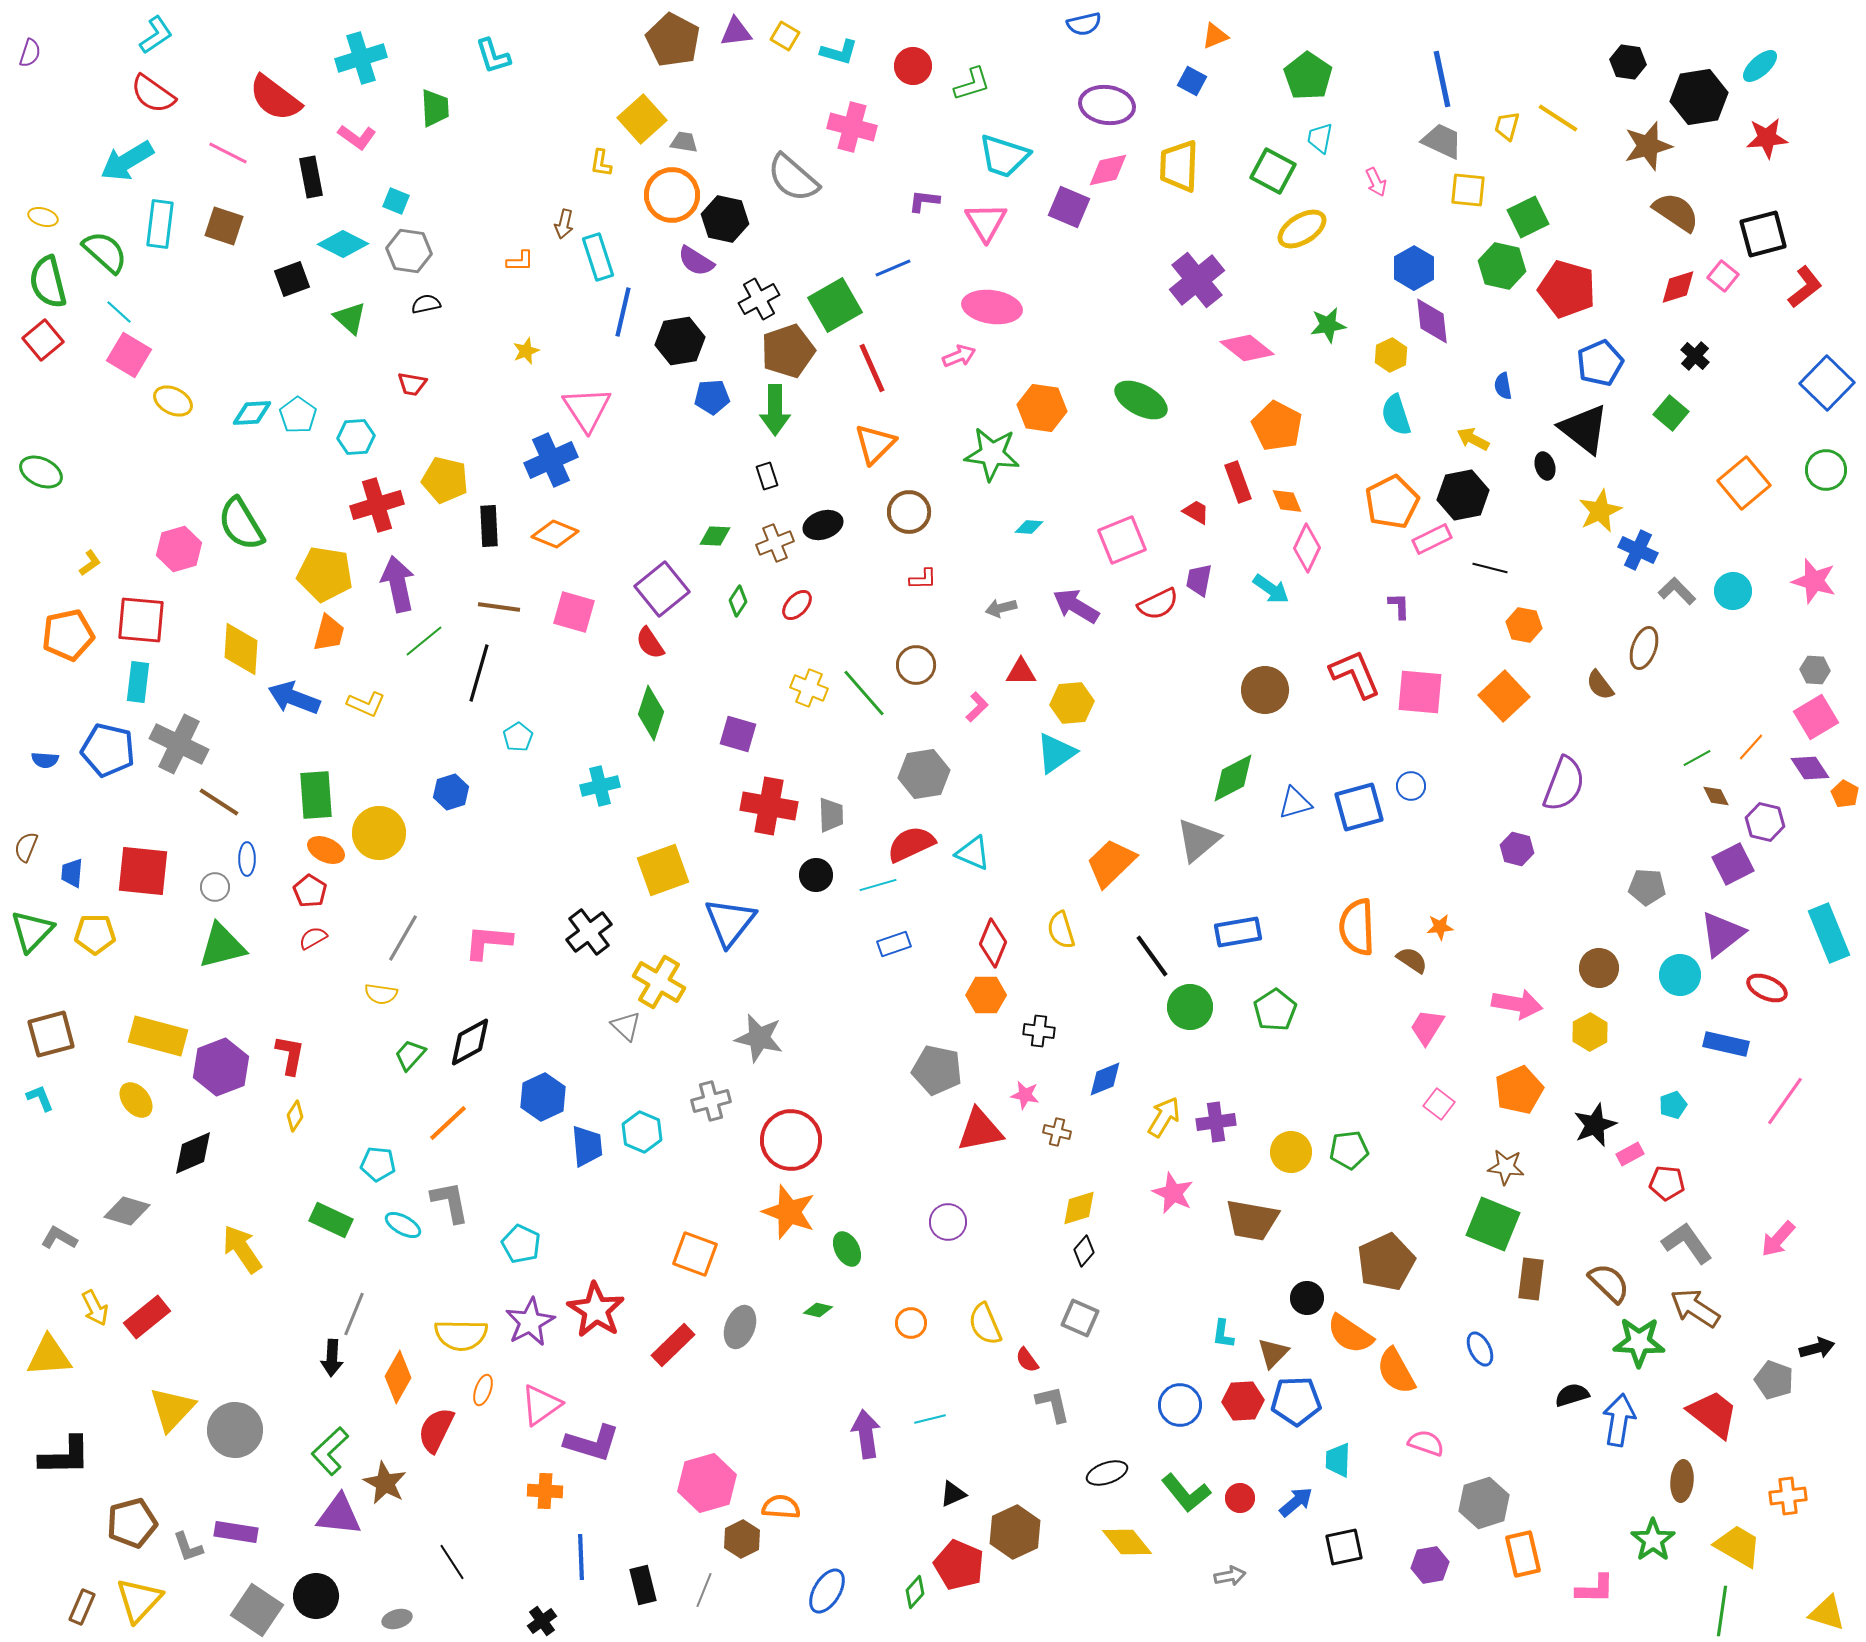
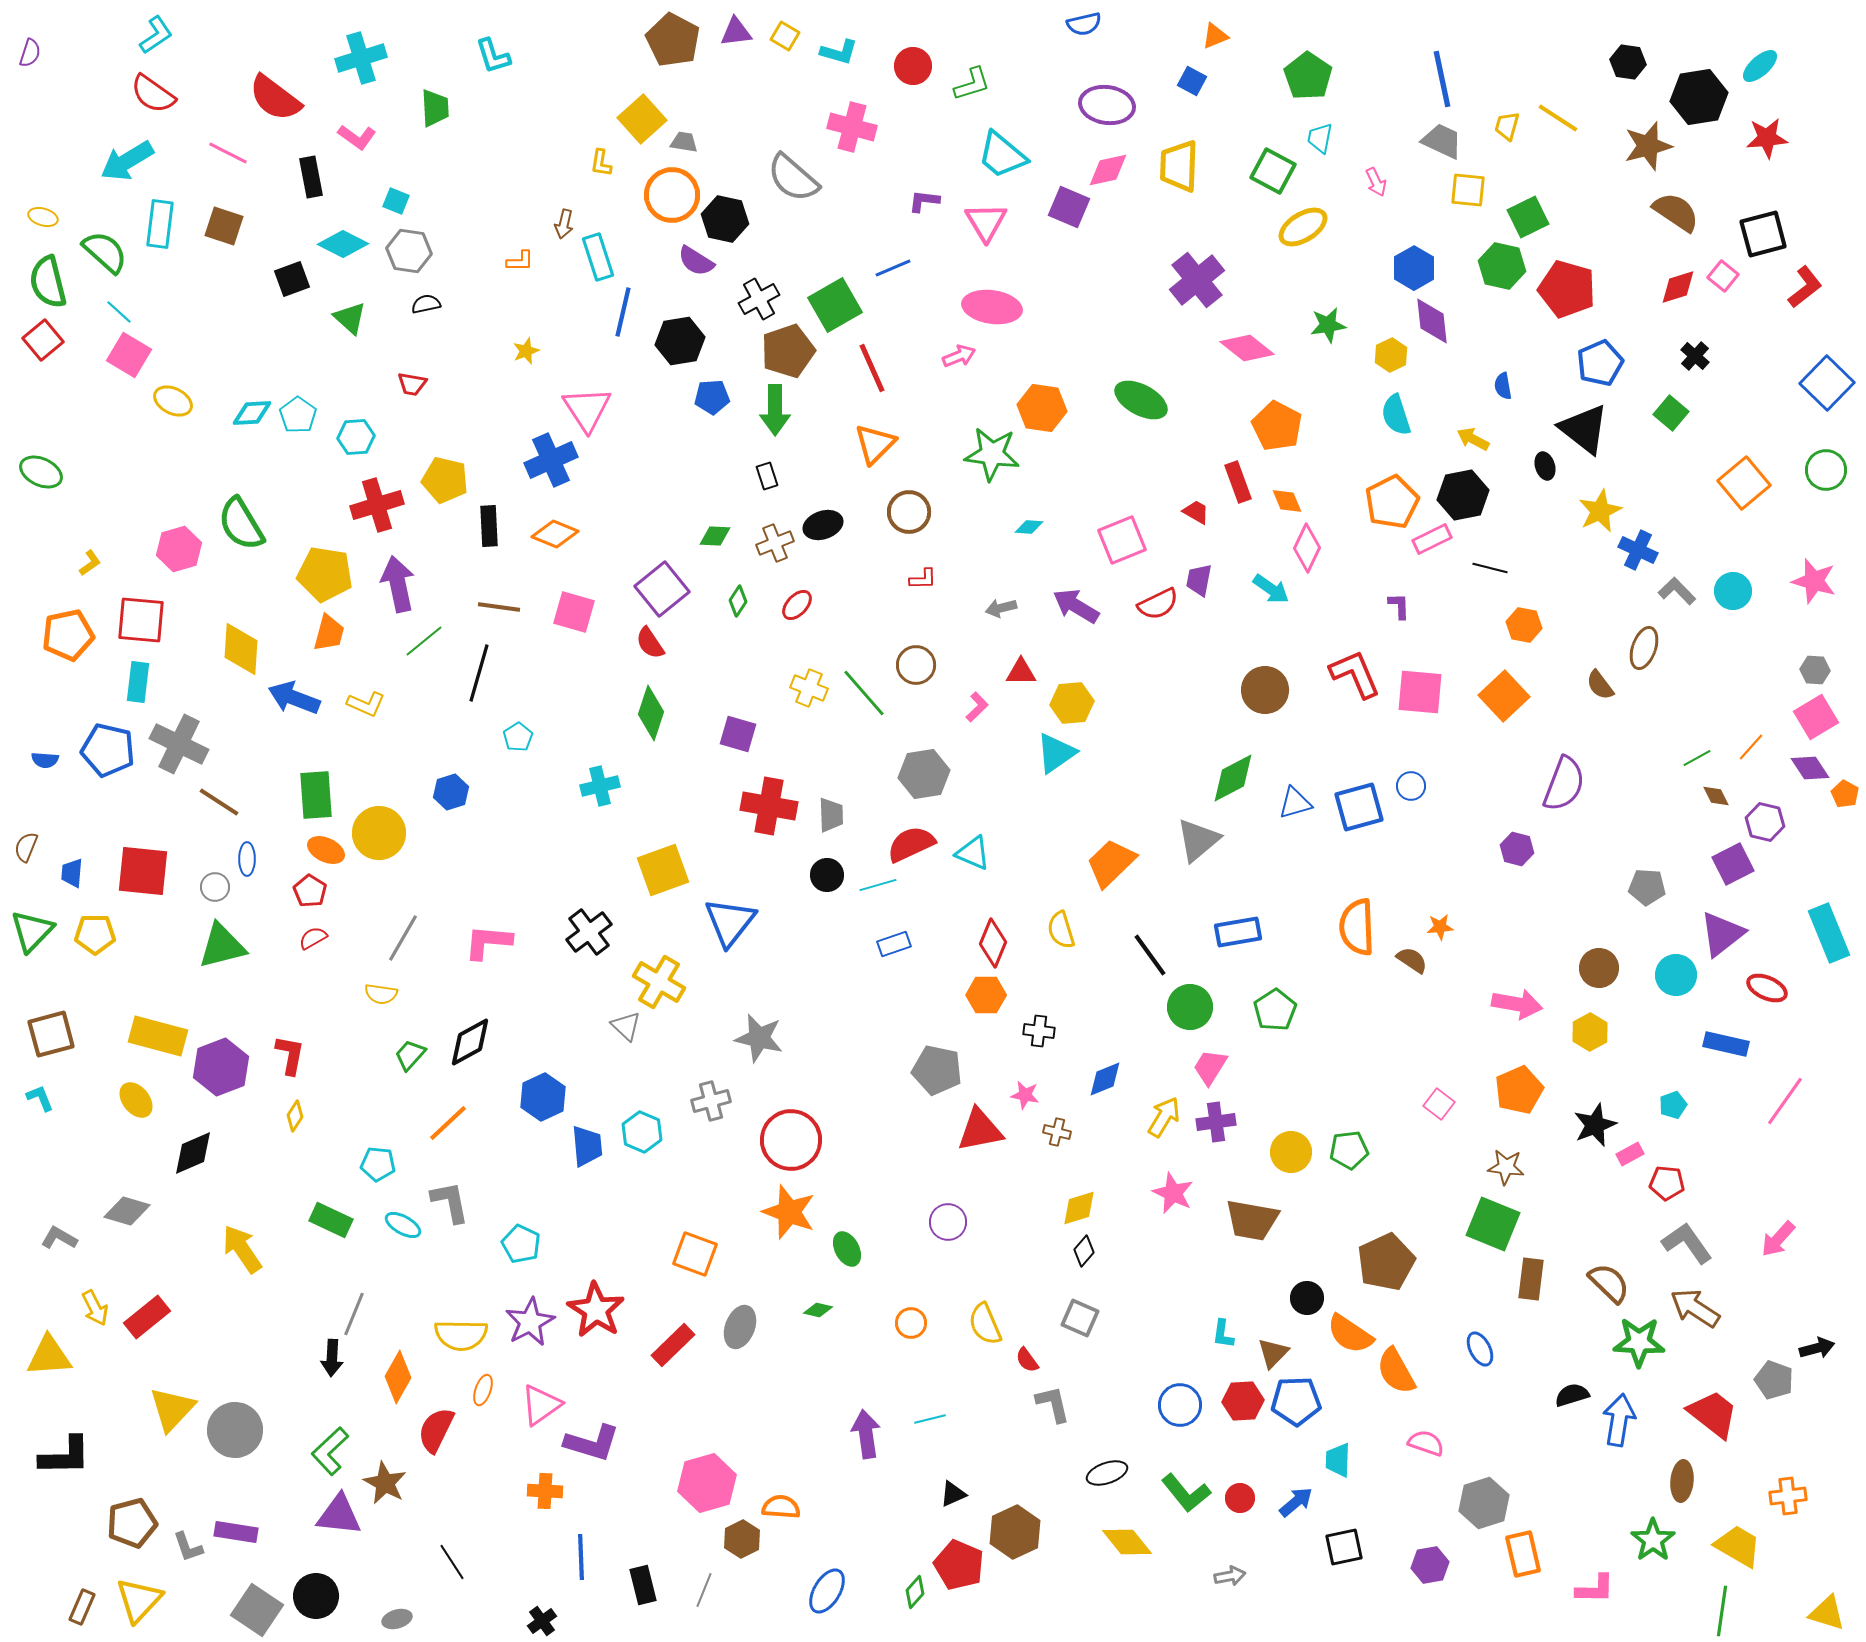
cyan trapezoid at (1004, 156): moved 2 px left, 1 px up; rotated 22 degrees clockwise
yellow ellipse at (1302, 229): moved 1 px right, 2 px up
black circle at (816, 875): moved 11 px right
black line at (1152, 956): moved 2 px left, 1 px up
cyan circle at (1680, 975): moved 4 px left
pink trapezoid at (1427, 1027): moved 217 px left, 40 px down
